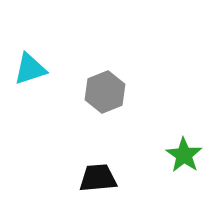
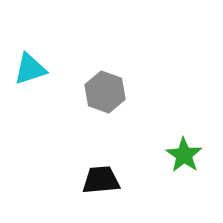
gray hexagon: rotated 18 degrees counterclockwise
black trapezoid: moved 3 px right, 2 px down
